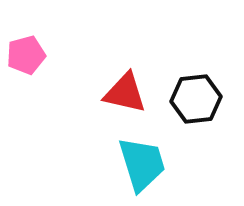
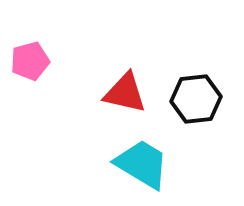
pink pentagon: moved 4 px right, 6 px down
cyan trapezoid: rotated 42 degrees counterclockwise
